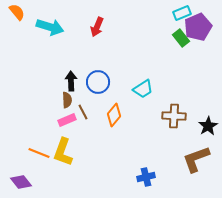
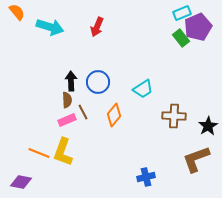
purple diamond: rotated 40 degrees counterclockwise
